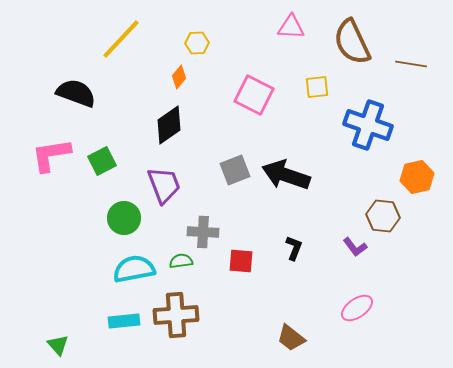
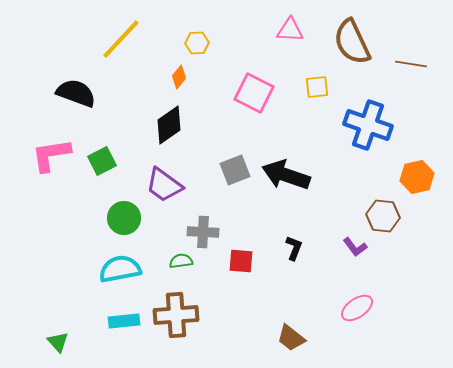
pink triangle: moved 1 px left, 3 px down
pink square: moved 2 px up
purple trapezoid: rotated 147 degrees clockwise
cyan semicircle: moved 14 px left
green triangle: moved 3 px up
